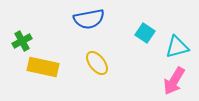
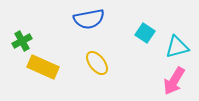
yellow rectangle: rotated 12 degrees clockwise
